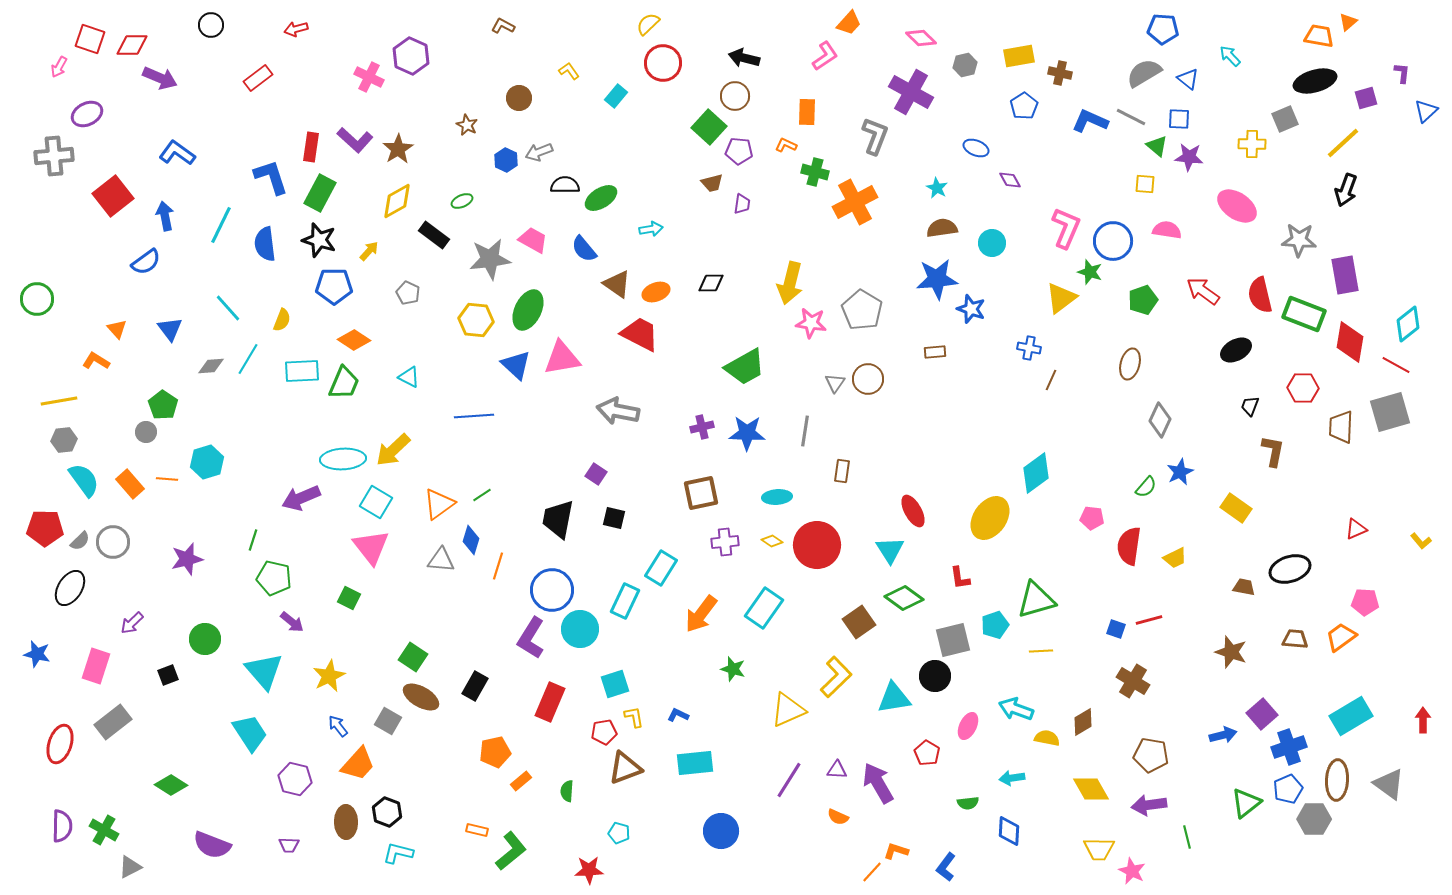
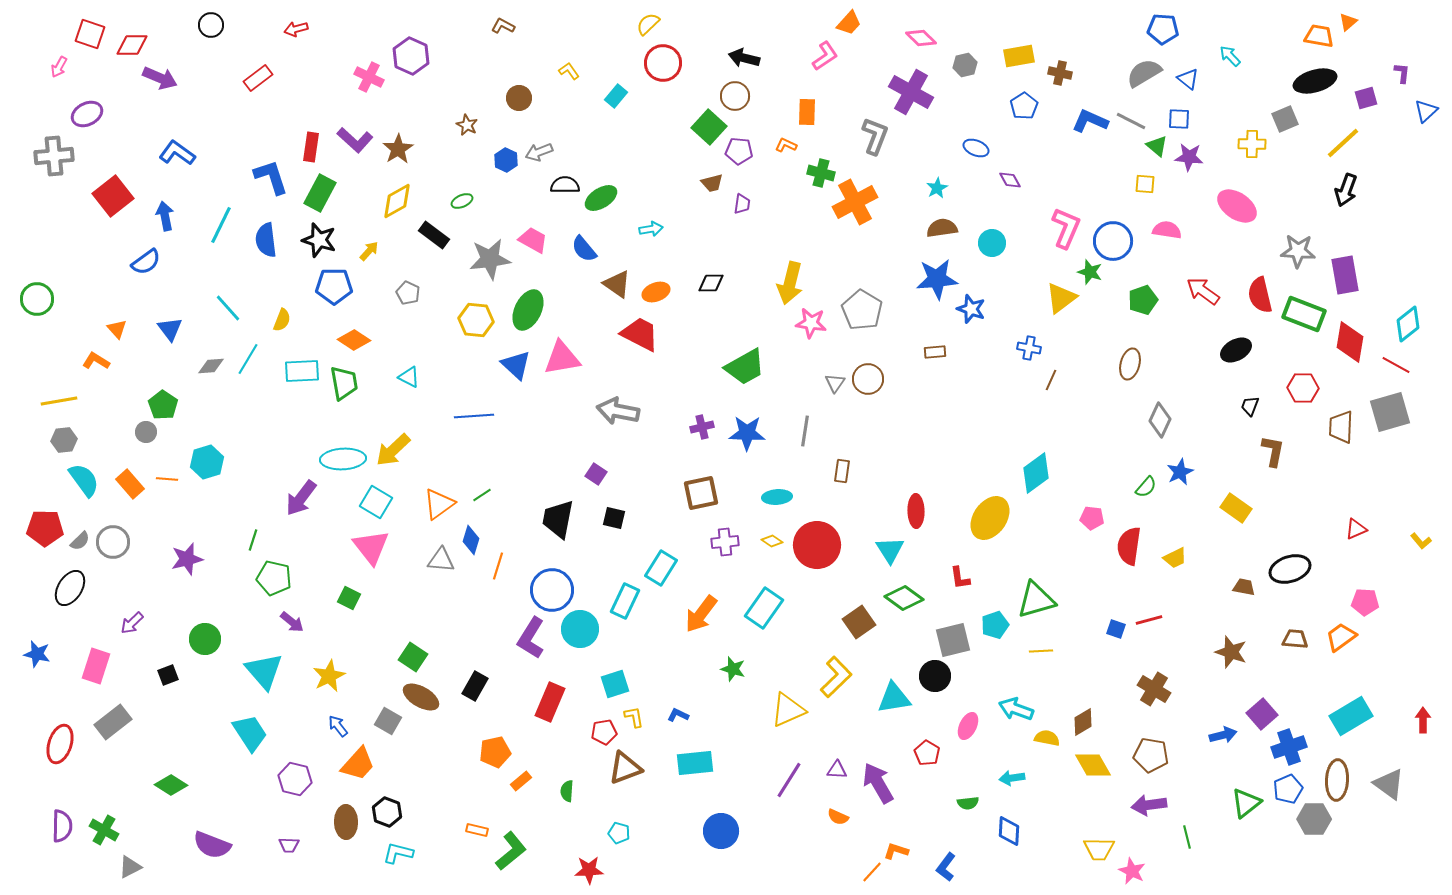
red square at (90, 39): moved 5 px up
gray line at (1131, 117): moved 4 px down
green cross at (815, 172): moved 6 px right, 1 px down
cyan star at (937, 188): rotated 15 degrees clockwise
gray star at (1299, 240): moved 1 px left, 11 px down
blue semicircle at (265, 244): moved 1 px right, 4 px up
green trapezoid at (344, 383): rotated 33 degrees counterclockwise
purple arrow at (301, 498): rotated 30 degrees counterclockwise
red ellipse at (913, 511): moved 3 px right; rotated 28 degrees clockwise
brown cross at (1133, 681): moved 21 px right, 8 px down
yellow diamond at (1091, 789): moved 2 px right, 24 px up
